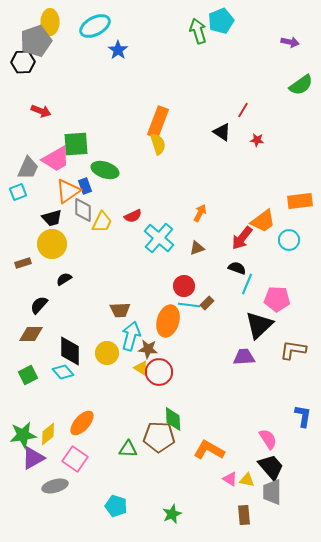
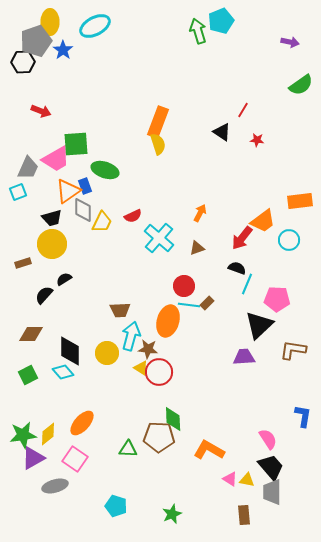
blue star at (118, 50): moved 55 px left
black semicircle at (39, 305): moved 5 px right, 10 px up
